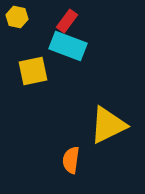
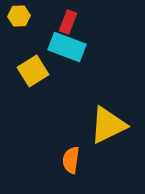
yellow hexagon: moved 2 px right, 1 px up; rotated 15 degrees counterclockwise
red rectangle: moved 1 px right, 1 px down; rotated 15 degrees counterclockwise
cyan rectangle: moved 1 px left, 1 px down
yellow square: rotated 20 degrees counterclockwise
